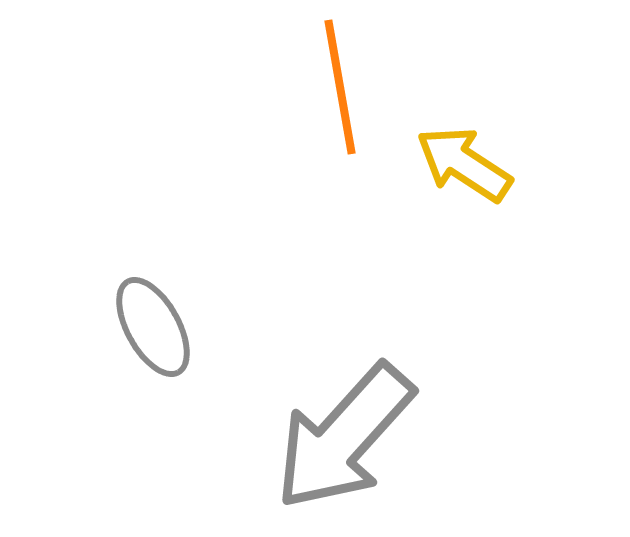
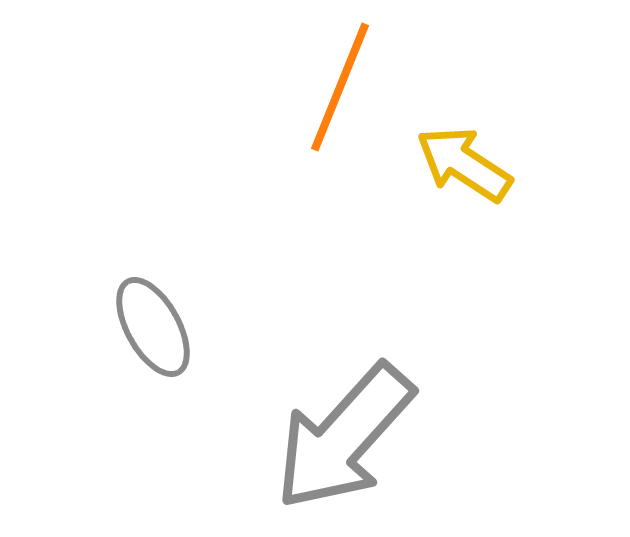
orange line: rotated 32 degrees clockwise
